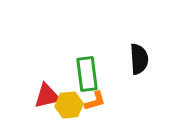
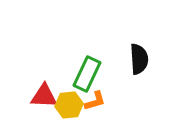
green rectangle: rotated 32 degrees clockwise
red triangle: moved 3 px left; rotated 16 degrees clockwise
